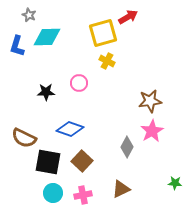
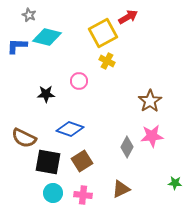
yellow square: rotated 12 degrees counterclockwise
cyan diamond: rotated 16 degrees clockwise
blue L-shape: rotated 75 degrees clockwise
pink circle: moved 2 px up
black star: moved 2 px down
brown star: rotated 25 degrees counterclockwise
pink star: moved 5 px down; rotated 25 degrees clockwise
brown square: rotated 15 degrees clockwise
pink cross: rotated 18 degrees clockwise
